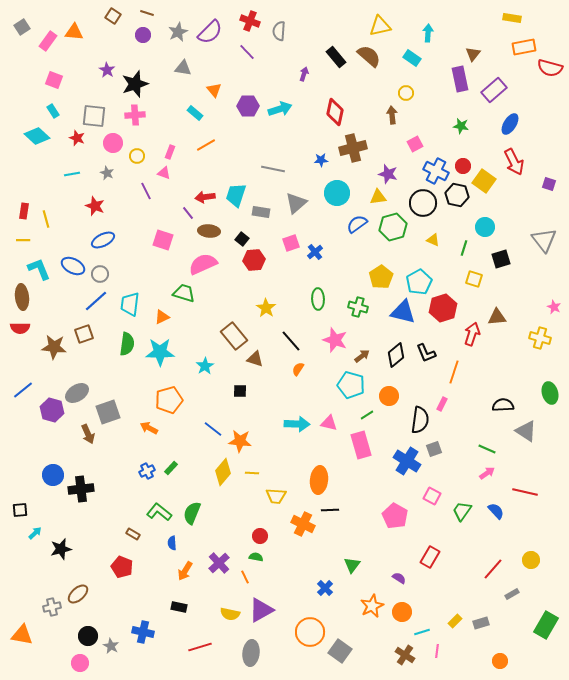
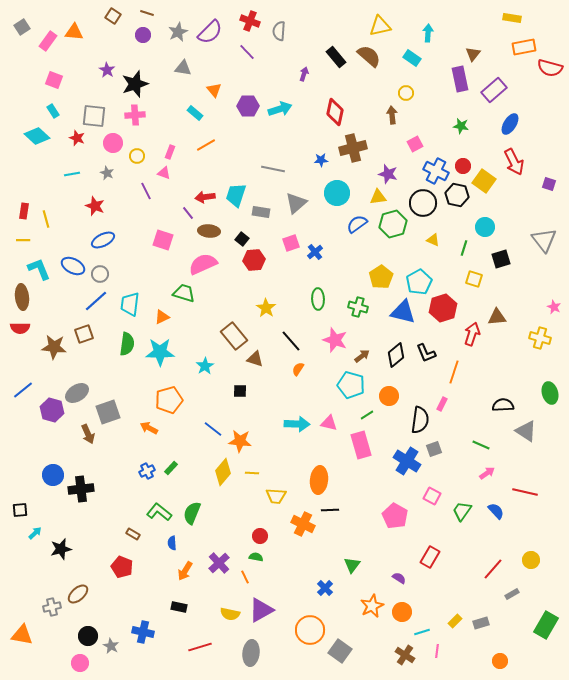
green hexagon at (393, 227): moved 3 px up
green line at (487, 449): moved 6 px left, 4 px up
orange circle at (310, 632): moved 2 px up
